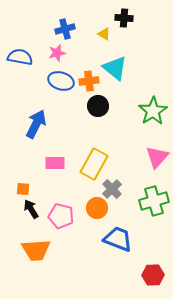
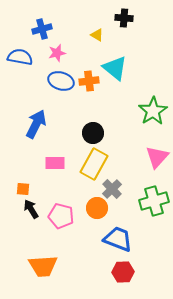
blue cross: moved 23 px left
yellow triangle: moved 7 px left, 1 px down
black circle: moved 5 px left, 27 px down
orange trapezoid: moved 7 px right, 16 px down
red hexagon: moved 30 px left, 3 px up
